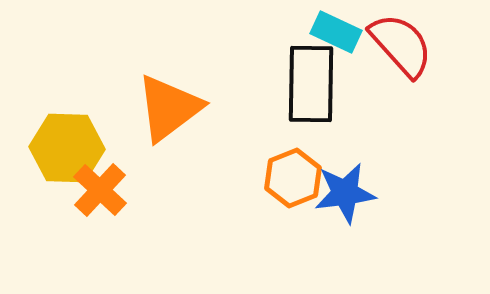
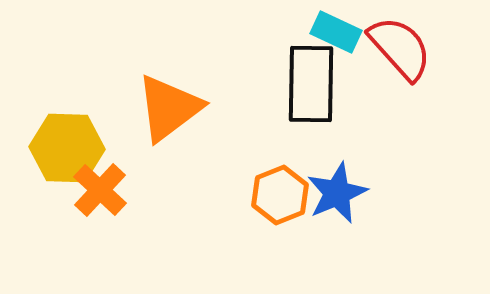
red semicircle: moved 1 px left, 3 px down
orange hexagon: moved 13 px left, 17 px down
blue star: moved 8 px left; rotated 16 degrees counterclockwise
